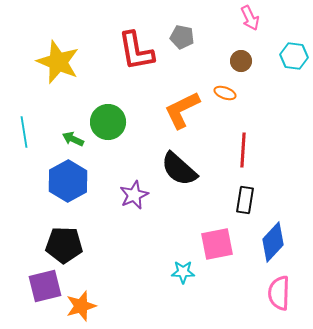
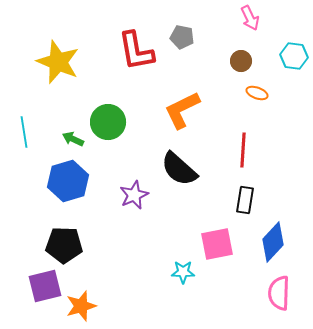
orange ellipse: moved 32 px right
blue hexagon: rotated 12 degrees clockwise
